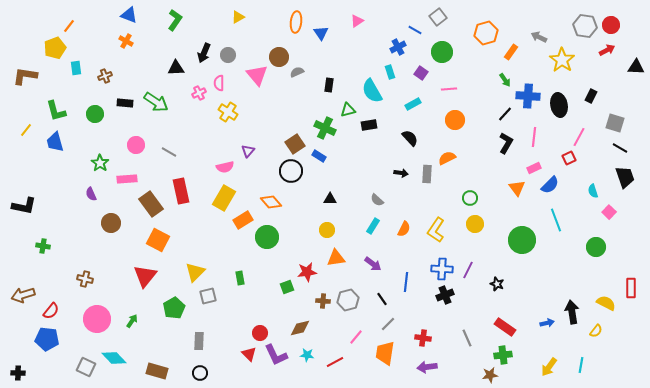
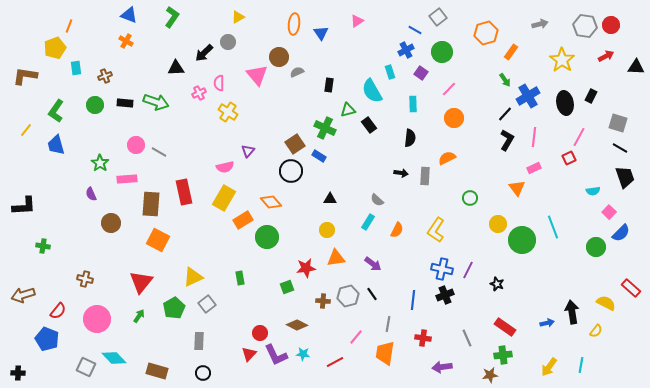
green L-shape at (175, 20): moved 3 px left, 3 px up
orange ellipse at (296, 22): moved 2 px left, 2 px down
orange line at (69, 26): rotated 16 degrees counterclockwise
gray arrow at (539, 37): moved 1 px right, 13 px up; rotated 140 degrees clockwise
blue cross at (398, 47): moved 8 px right, 3 px down
red arrow at (607, 50): moved 1 px left, 6 px down
black arrow at (204, 53): rotated 24 degrees clockwise
gray circle at (228, 55): moved 13 px up
pink line at (449, 89): rotated 42 degrees counterclockwise
blue cross at (528, 96): rotated 35 degrees counterclockwise
green arrow at (156, 102): rotated 15 degrees counterclockwise
cyan rectangle at (413, 104): rotated 63 degrees counterclockwise
black ellipse at (559, 105): moved 6 px right, 2 px up
green L-shape at (56, 111): rotated 50 degrees clockwise
green circle at (95, 114): moved 9 px up
orange circle at (455, 120): moved 1 px left, 2 px up
gray square at (615, 123): moved 3 px right
black rectangle at (369, 125): rotated 63 degrees clockwise
black semicircle at (410, 138): rotated 48 degrees clockwise
blue trapezoid at (55, 142): moved 1 px right, 3 px down
black L-shape at (506, 143): moved 1 px right, 3 px up
gray line at (169, 152): moved 10 px left
gray rectangle at (427, 174): moved 2 px left, 2 px down
blue semicircle at (550, 185): moved 71 px right, 48 px down
red rectangle at (181, 191): moved 3 px right, 1 px down
cyan semicircle at (593, 191): rotated 80 degrees counterclockwise
brown rectangle at (151, 204): rotated 40 degrees clockwise
black L-shape at (24, 206): rotated 15 degrees counterclockwise
cyan line at (556, 220): moved 3 px left, 7 px down
yellow circle at (475, 224): moved 23 px right
cyan rectangle at (373, 226): moved 5 px left, 4 px up
orange semicircle at (404, 229): moved 7 px left, 1 px down
blue cross at (442, 269): rotated 10 degrees clockwise
yellow triangle at (195, 272): moved 2 px left, 5 px down; rotated 20 degrees clockwise
red star at (307, 272): moved 1 px left, 4 px up
red triangle at (145, 276): moved 4 px left, 6 px down
blue line at (406, 282): moved 7 px right, 18 px down
red rectangle at (631, 288): rotated 48 degrees counterclockwise
gray square at (208, 296): moved 1 px left, 8 px down; rotated 24 degrees counterclockwise
black line at (382, 299): moved 10 px left, 5 px up
gray hexagon at (348, 300): moved 4 px up
red semicircle at (51, 311): moved 7 px right
green arrow at (132, 321): moved 7 px right, 5 px up
gray line at (388, 324): rotated 35 degrees counterclockwise
brown diamond at (300, 328): moved 3 px left, 3 px up; rotated 40 degrees clockwise
blue pentagon at (47, 339): rotated 15 degrees clockwise
red triangle at (249, 354): rotated 28 degrees clockwise
cyan star at (307, 355): moved 4 px left, 1 px up
purple arrow at (427, 367): moved 15 px right
black circle at (200, 373): moved 3 px right
